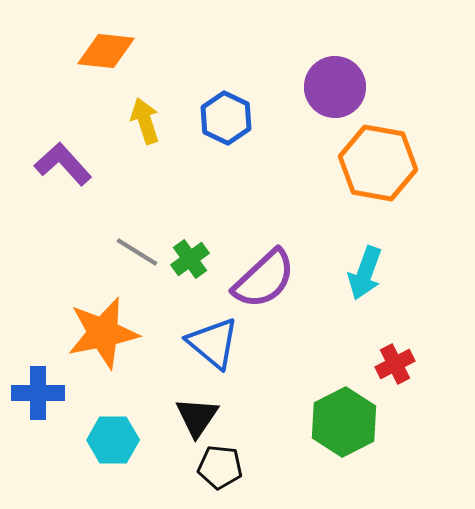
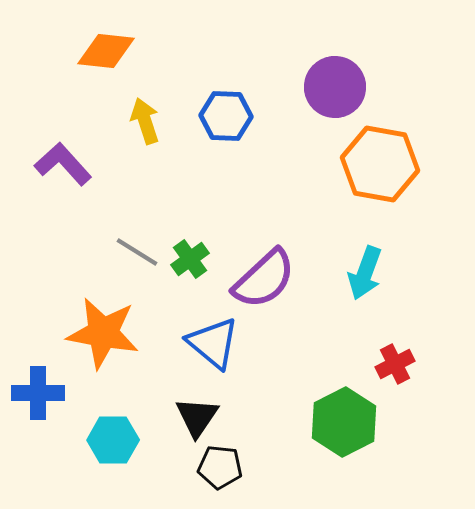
blue hexagon: moved 2 px up; rotated 24 degrees counterclockwise
orange hexagon: moved 2 px right, 1 px down
orange star: rotated 22 degrees clockwise
